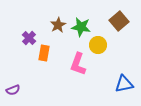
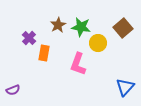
brown square: moved 4 px right, 7 px down
yellow circle: moved 2 px up
blue triangle: moved 1 px right, 3 px down; rotated 36 degrees counterclockwise
